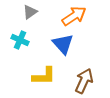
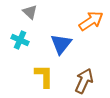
gray triangle: rotated 42 degrees counterclockwise
orange arrow: moved 17 px right, 5 px down
blue triangle: moved 2 px left; rotated 20 degrees clockwise
yellow L-shape: rotated 90 degrees counterclockwise
